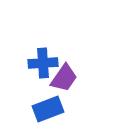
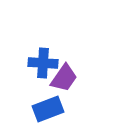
blue cross: rotated 8 degrees clockwise
